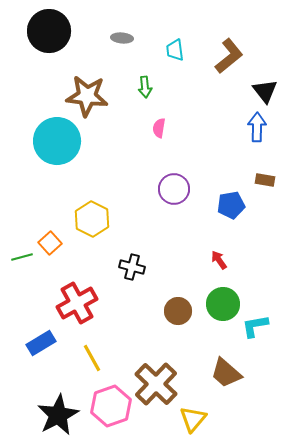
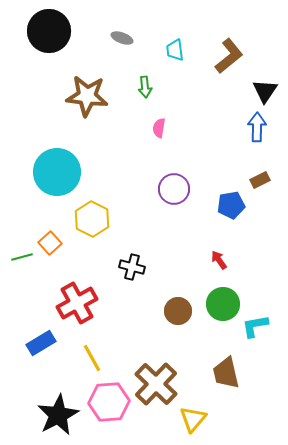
gray ellipse: rotated 15 degrees clockwise
black triangle: rotated 12 degrees clockwise
cyan circle: moved 31 px down
brown rectangle: moved 5 px left; rotated 36 degrees counterclockwise
brown trapezoid: rotated 36 degrees clockwise
pink hexagon: moved 2 px left, 4 px up; rotated 15 degrees clockwise
